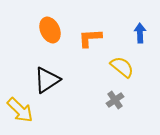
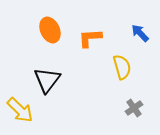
blue arrow: rotated 42 degrees counterclockwise
yellow semicircle: rotated 35 degrees clockwise
black triangle: rotated 20 degrees counterclockwise
gray cross: moved 19 px right, 8 px down
